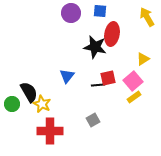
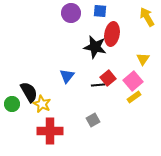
yellow triangle: rotated 24 degrees counterclockwise
red square: rotated 28 degrees counterclockwise
